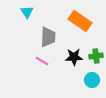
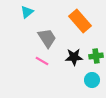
cyan triangle: rotated 24 degrees clockwise
orange rectangle: rotated 15 degrees clockwise
gray trapezoid: moved 1 px left, 1 px down; rotated 35 degrees counterclockwise
